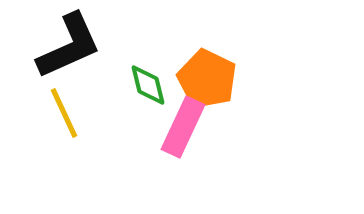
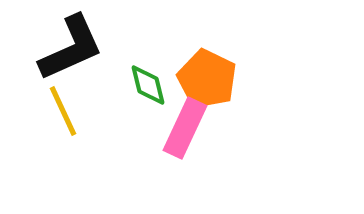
black L-shape: moved 2 px right, 2 px down
yellow line: moved 1 px left, 2 px up
pink rectangle: moved 2 px right, 1 px down
